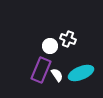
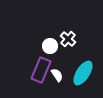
white cross: rotated 21 degrees clockwise
cyan ellipse: moved 2 px right; rotated 35 degrees counterclockwise
